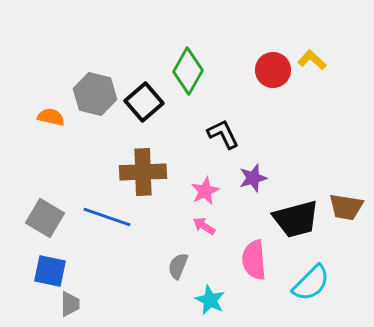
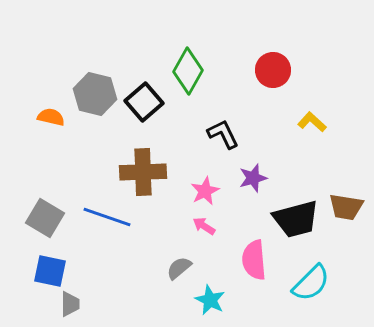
yellow L-shape: moved 62 px down
gray semicircle: moved 1 px right, 2 px down; rotated 28 degrees clockwise
